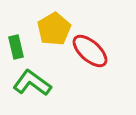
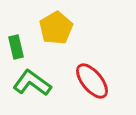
yellow pentagon: moved 2 px right, 1 px up
red ellipse: moved 2 px right, 30 px down; rotated 9 degrees clockwise
